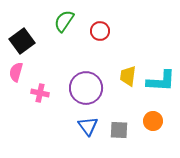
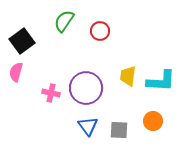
pink cross: moved 11 px right
